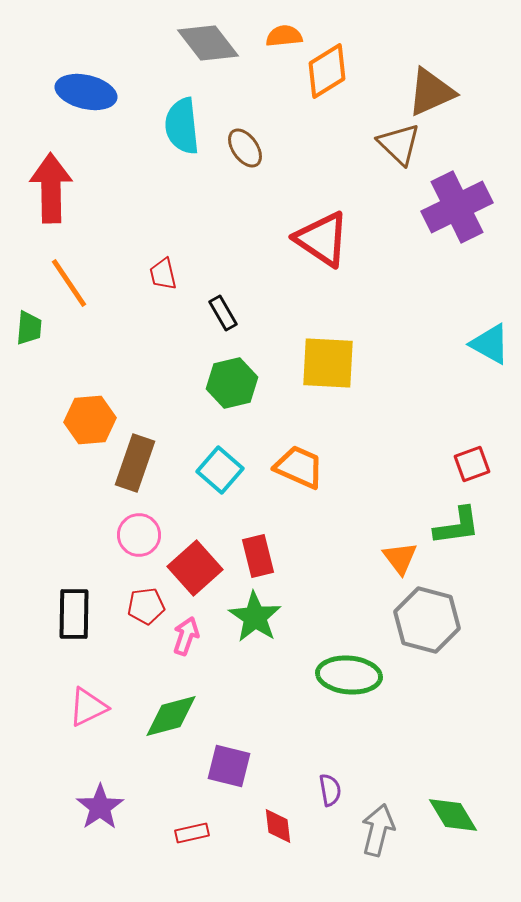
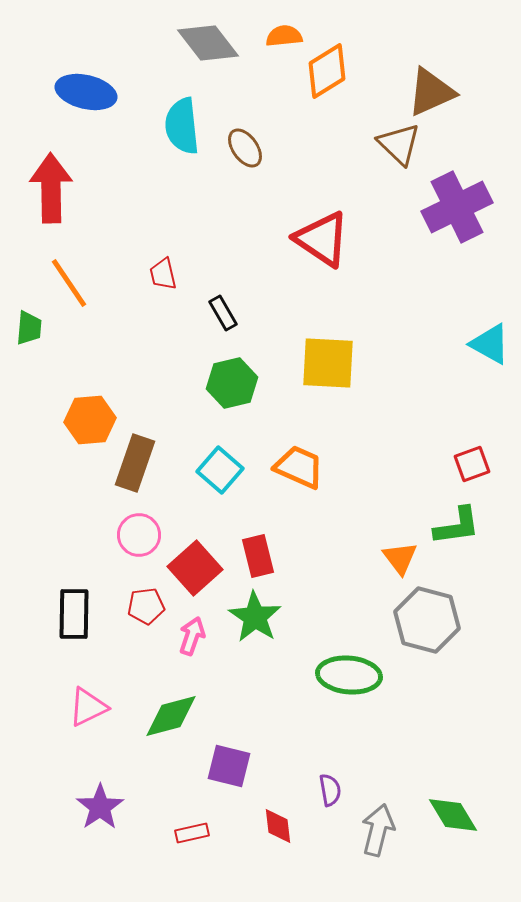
pink arrow at (186, 636): moved 6 px right
